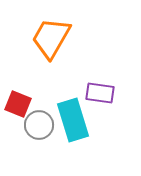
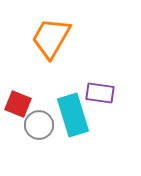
cyan rectangle: moved 5 px up
